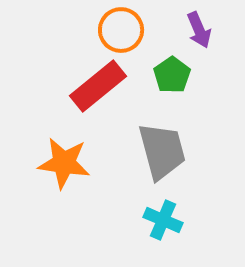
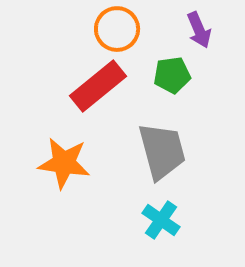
orange circle: moved 4 px left, 1 px up
green pentagon: rotated 27 degrees clockwise
cyan cross: moved 2 px left; rotated 12 degrees clockwise
